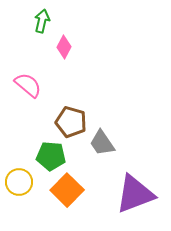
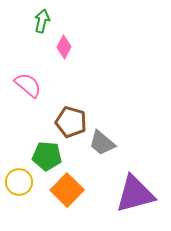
gray trapezoid: rotated 16 degrees counterclockwise
green pentagon: moved 4 px left
purple triangle: rotated 6 degrees clockwise
